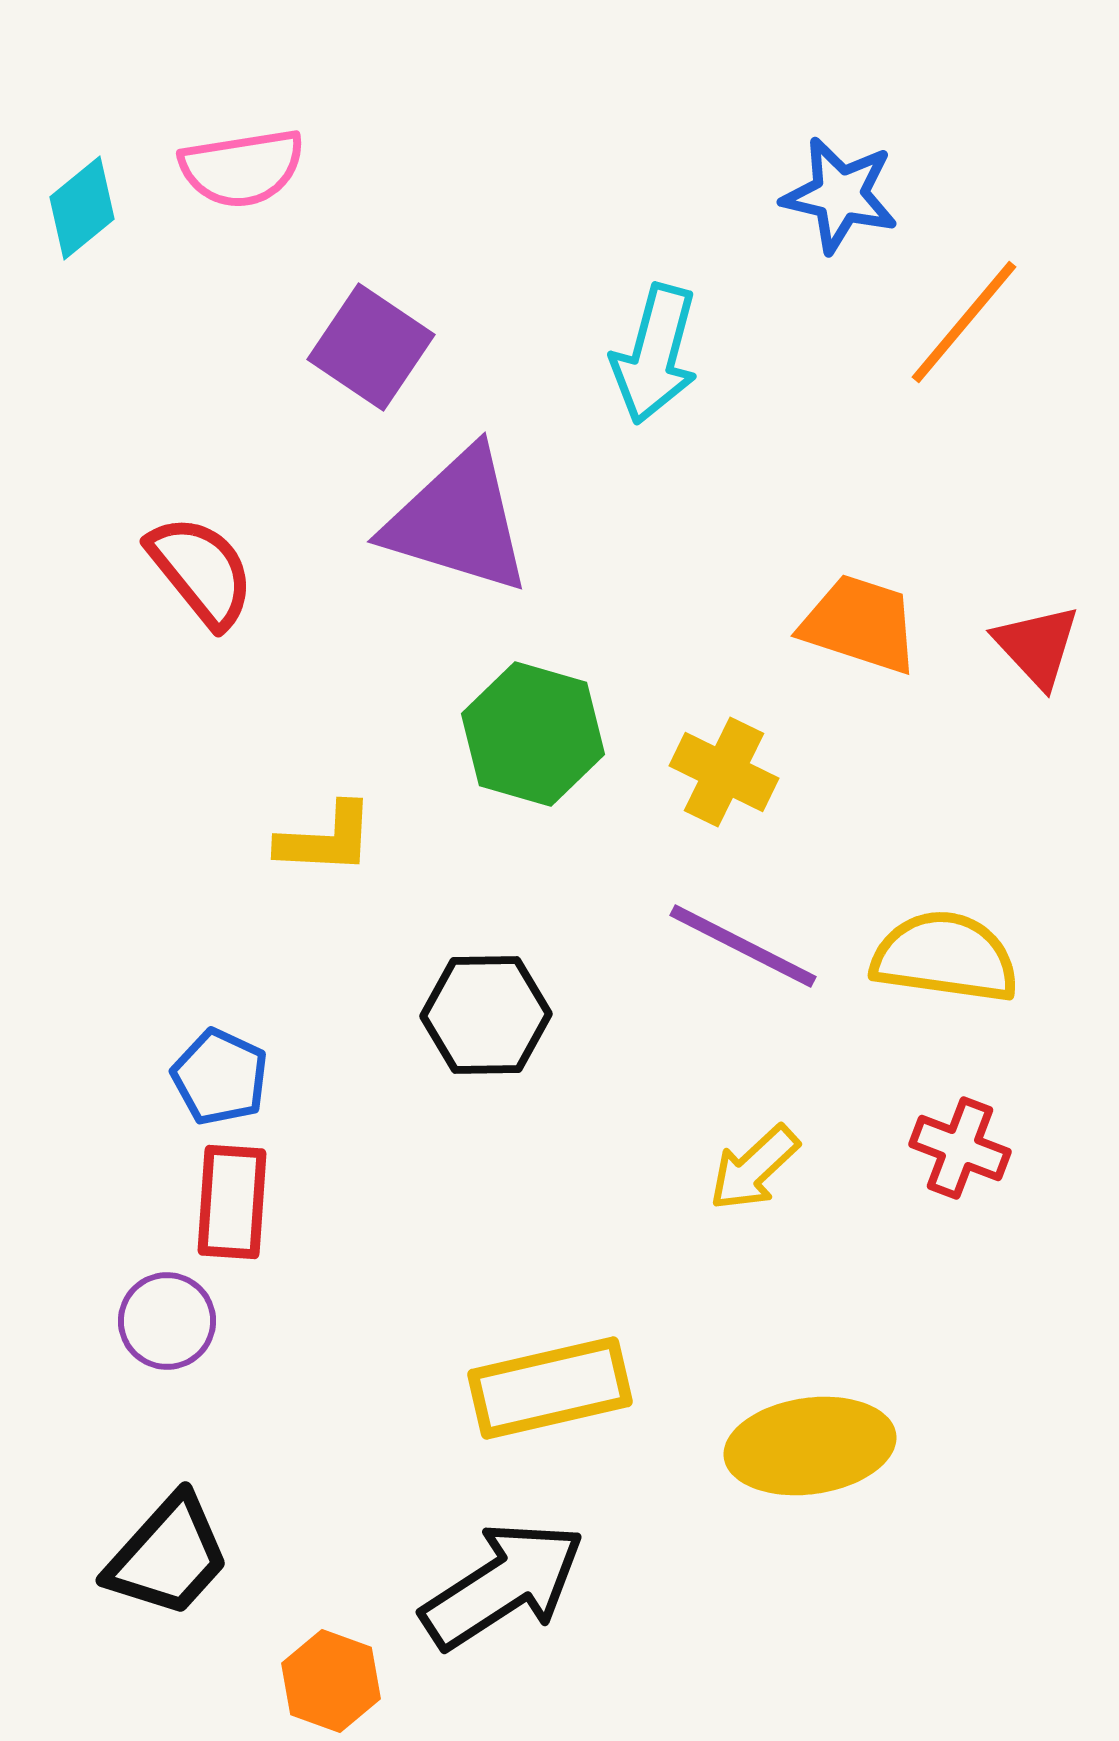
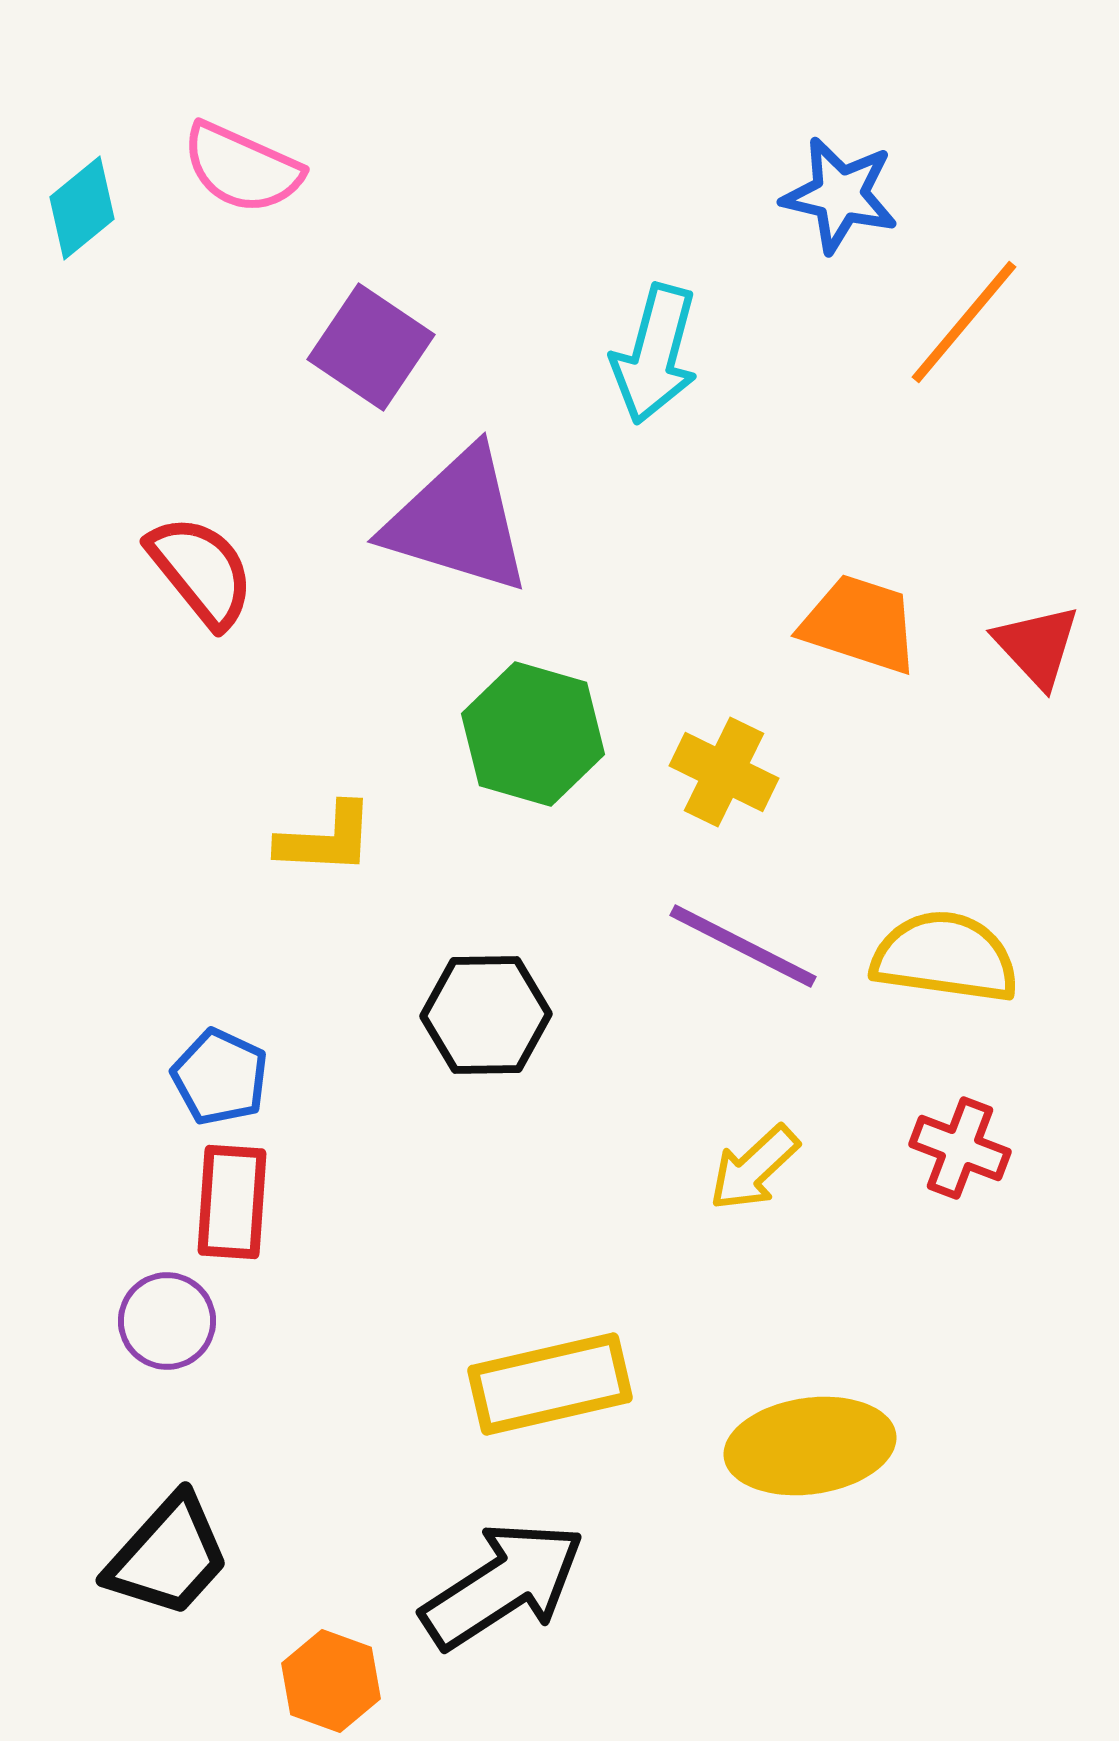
pink semicircle: rotated 33 degrees clockwise
yellow rectangle: moved 4 px up
